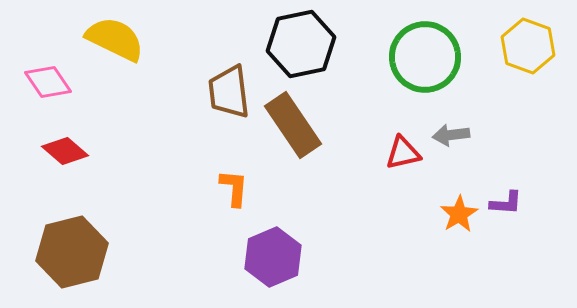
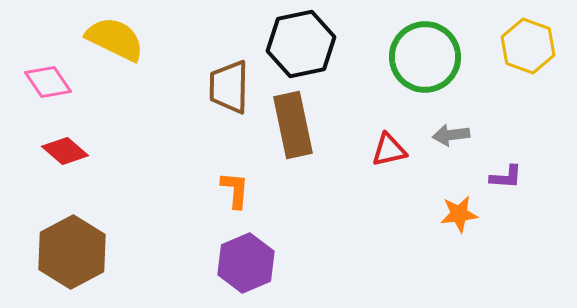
brown trapezoid: moved 5 px up; rotated 8 degrees clockwise
brown rectangle: rotated 22 degrees clockwise
red triangle: moved 14 px left, 3 px up
orange L-shape: moved 1 px right, 2 px down
purple L-shape: moved 26 px up
orange star: rotated 24 degrees clockwise
brown hexagon: rotated 14 degrees counterclockwise
purple hexagon: moved 27 px left, 6 px down
